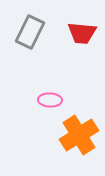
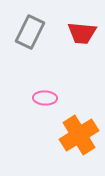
pink ellipse: moved 5 px left, 2 px up
